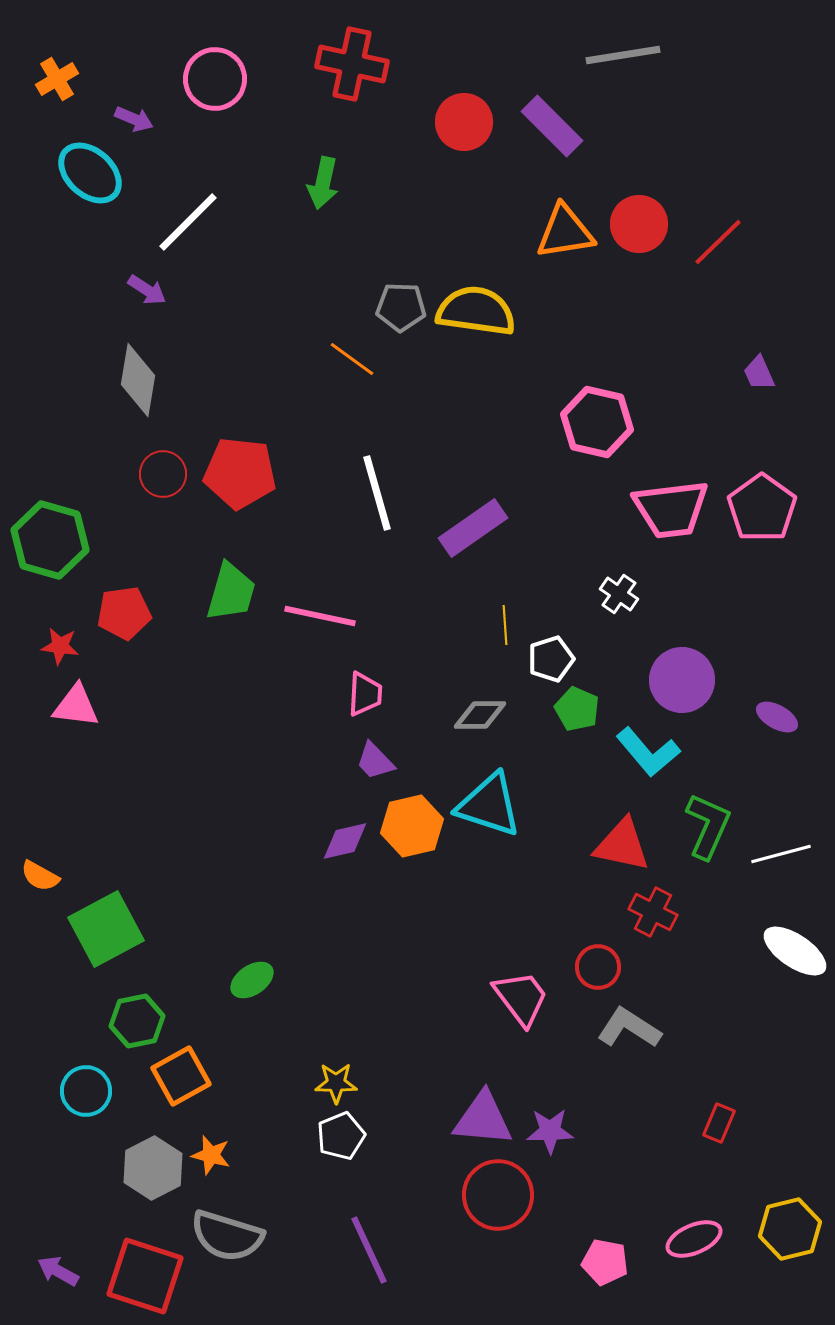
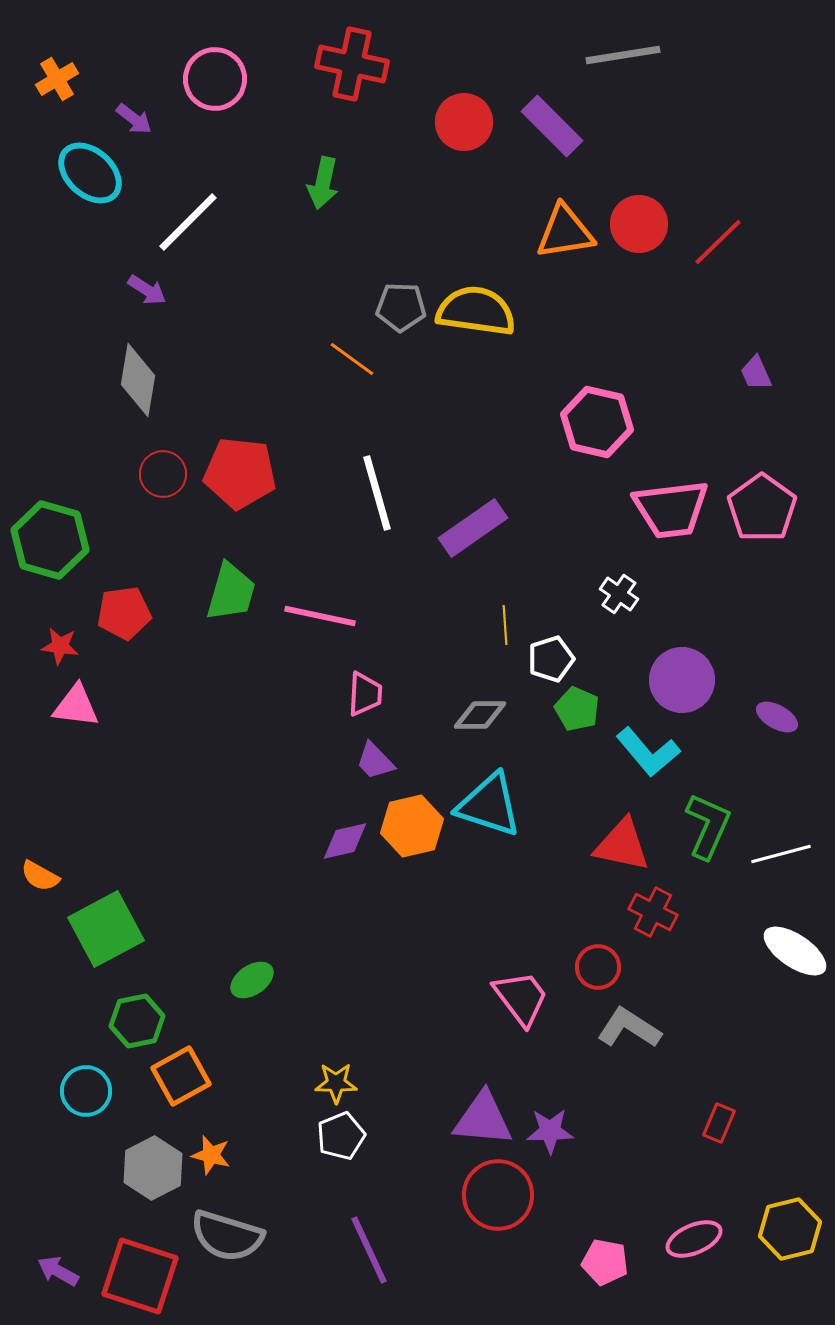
purple arrow at (134, 119): rotated 15 degrees clockwise
purple trapezoid at (759, 373): moved 3 px left
red square at (145, 1276): moved 5 px left
